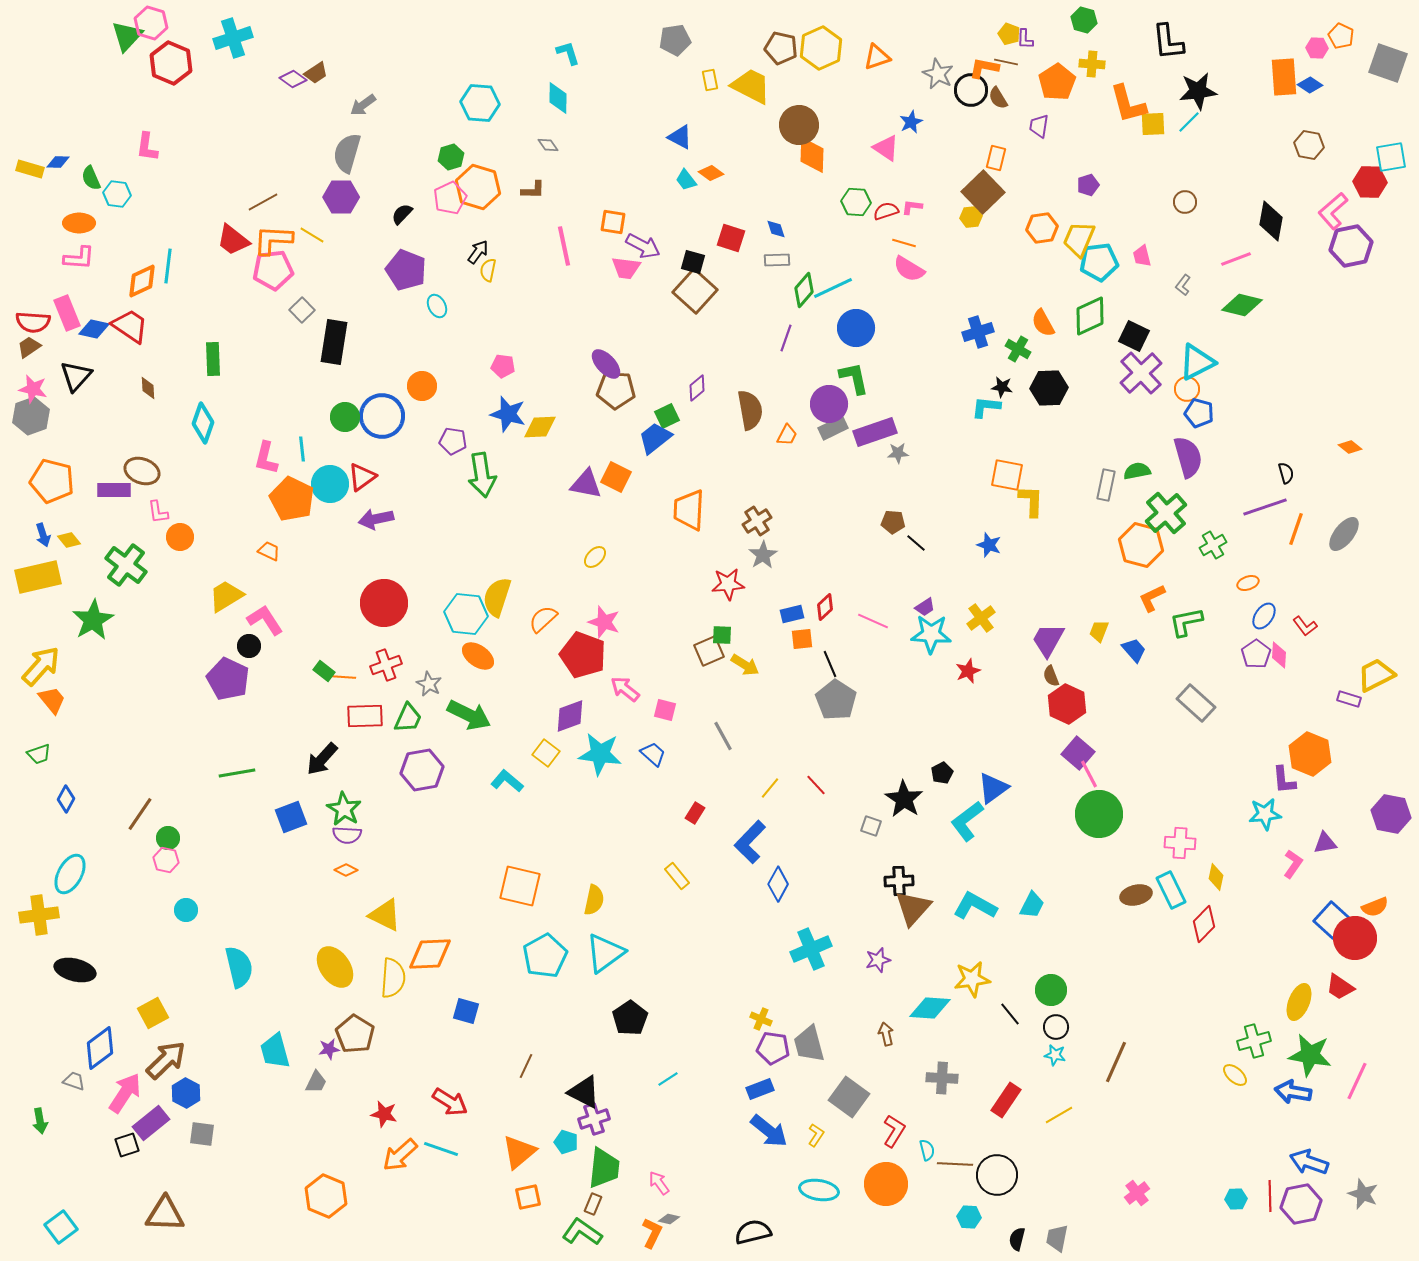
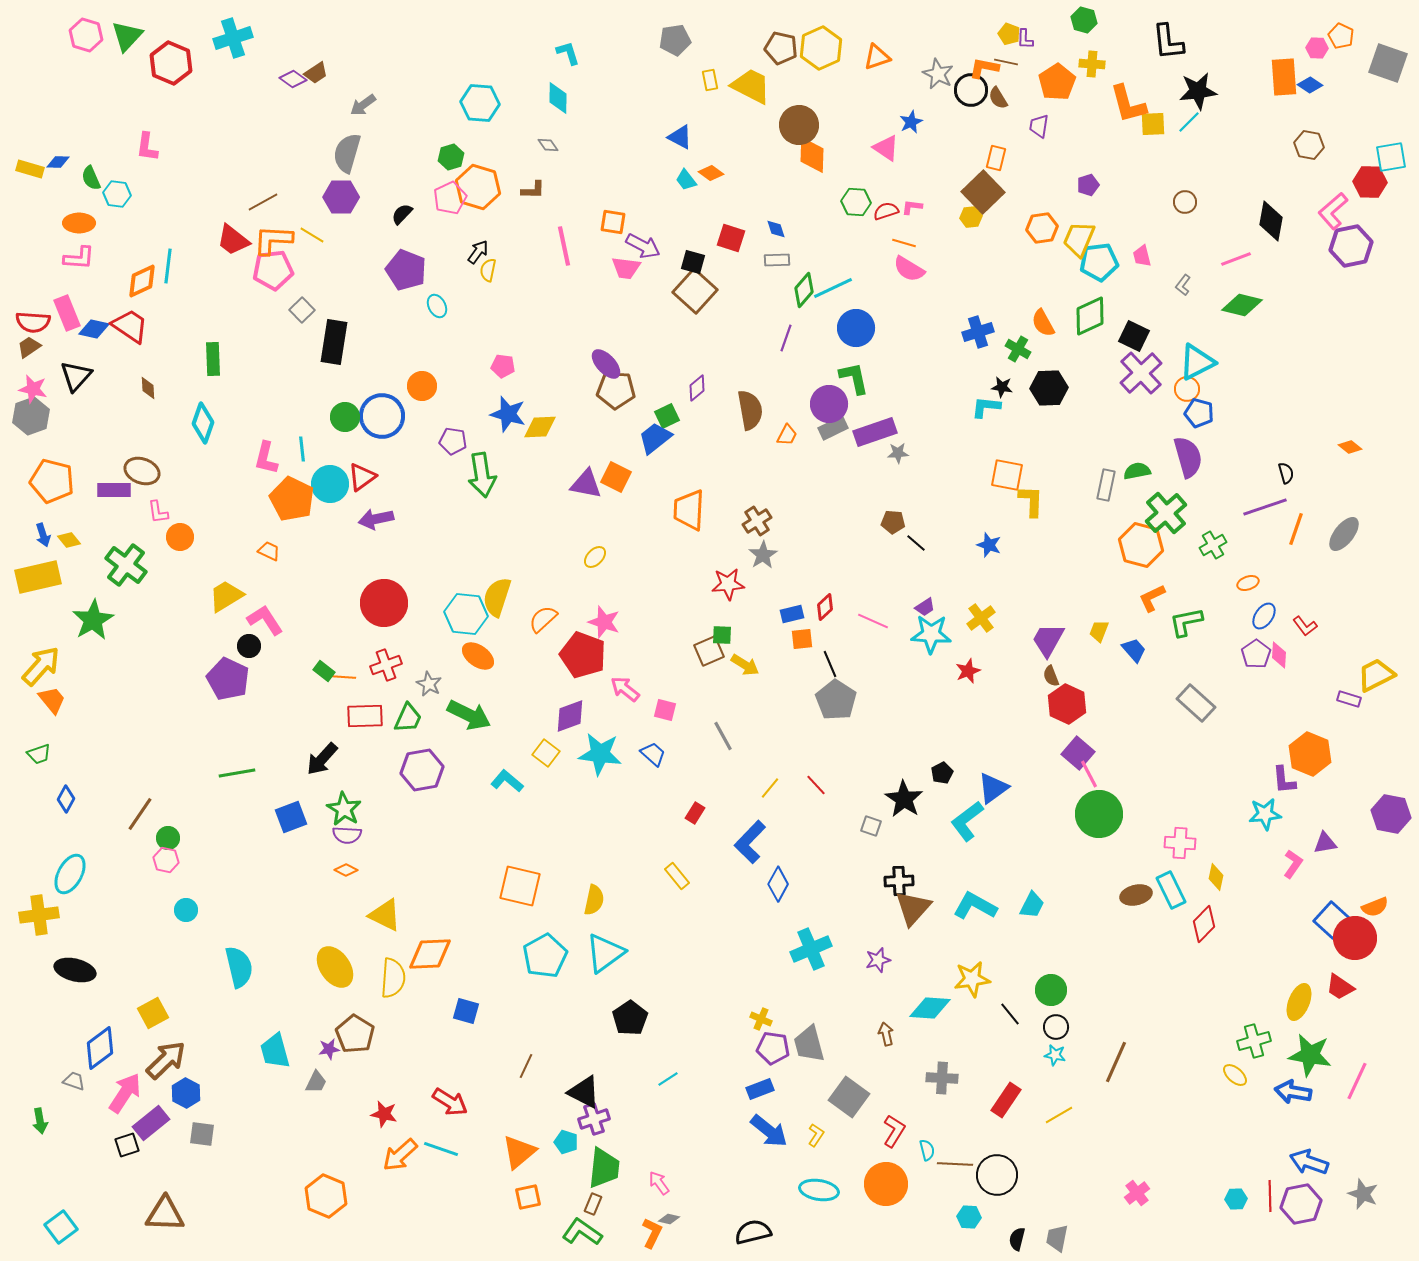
pink hexagon at (151, 23): moved 65 px left, 12 px down
